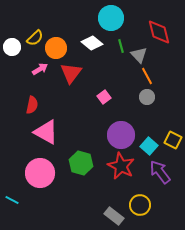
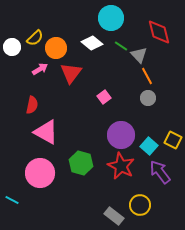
green line: rotated 40 degrees counterclockwise
gray circle: moved 1 px right, 1 px down
